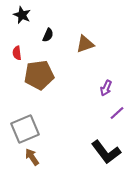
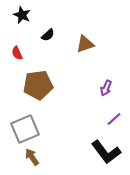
black semicircle: rotated 24 degrees clockwise
red semicircle: rotated 16 degrees counterclockwise
brown pentagon: moved 1 px left, 10 px down
purple line: moved 3 px left, 6 px down
